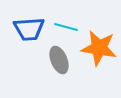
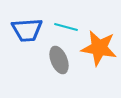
blue trapezoid: moved 2 px left, 1 px down
